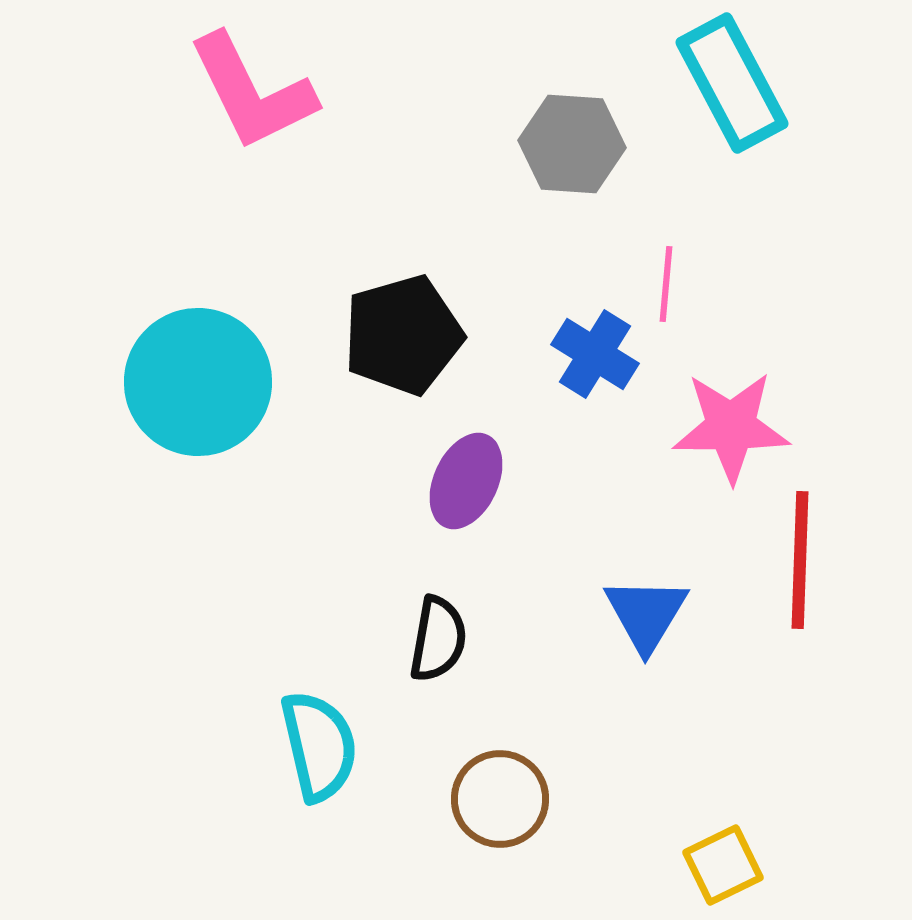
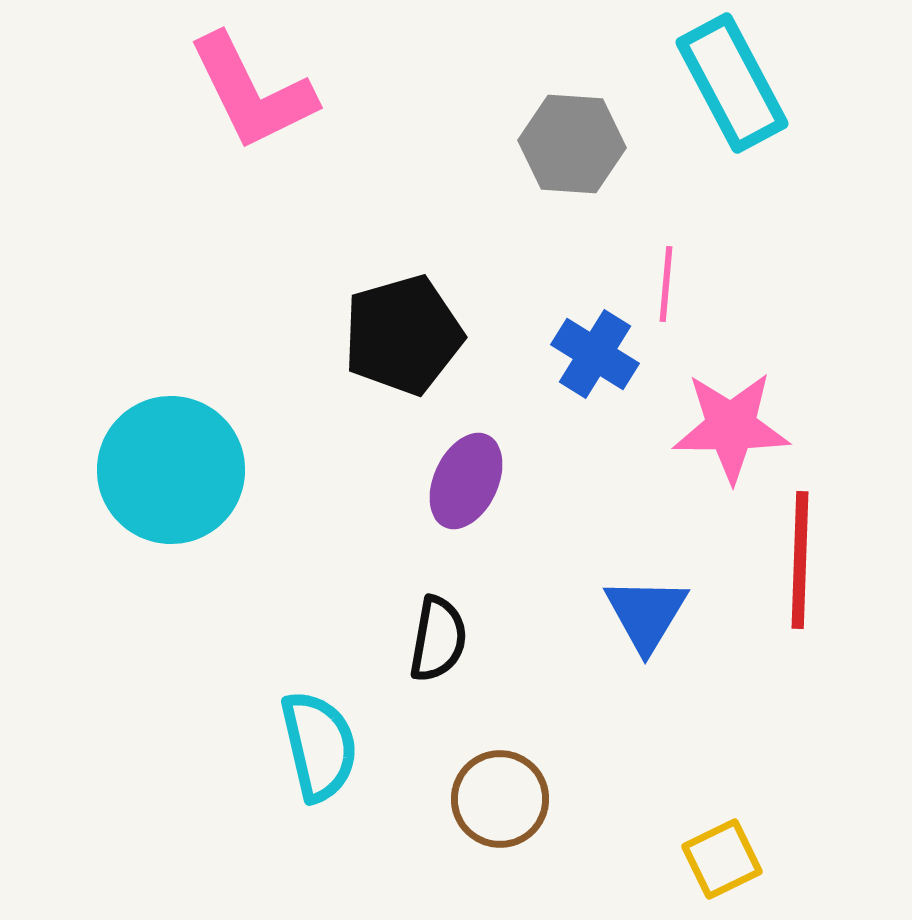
cyan circle: moved 27 px left, 88 px down
yellow square: moved 1 px left, 6 px up
